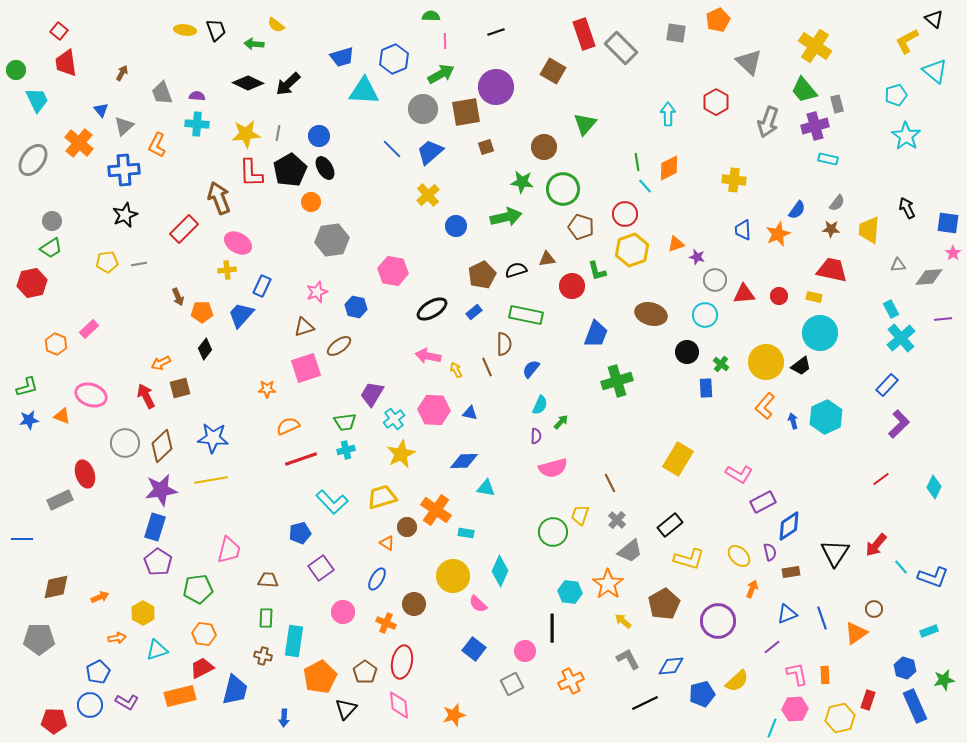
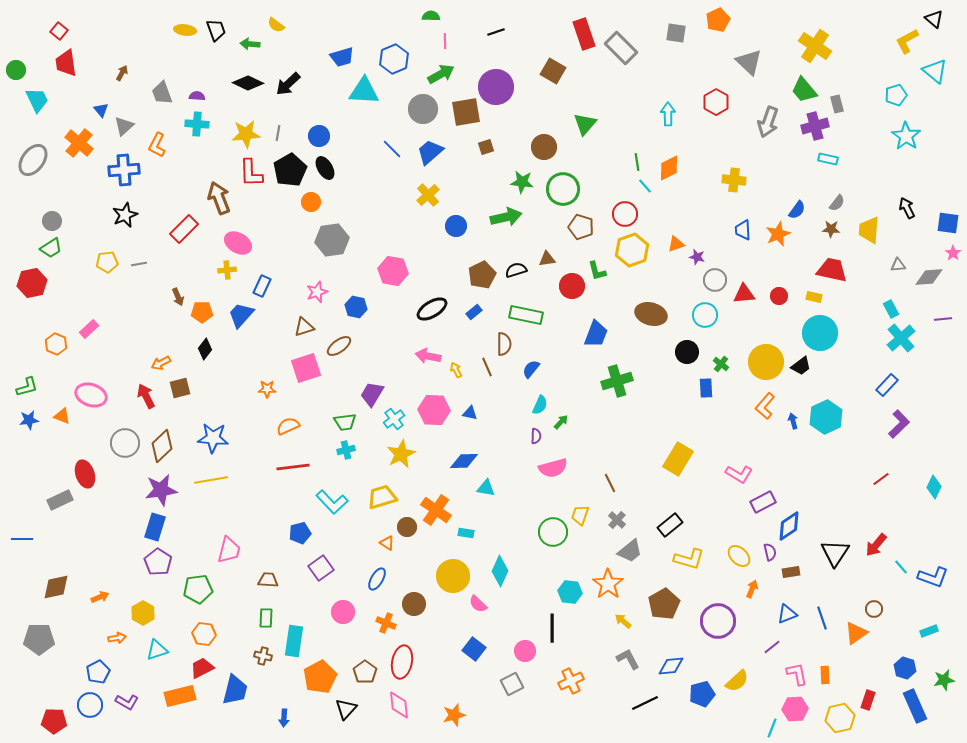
green arrow at (254, 44): moved 4 px left
red line at (301, 459): moved 8 px left, 8 px down; rotated 12 degrees clockwise
